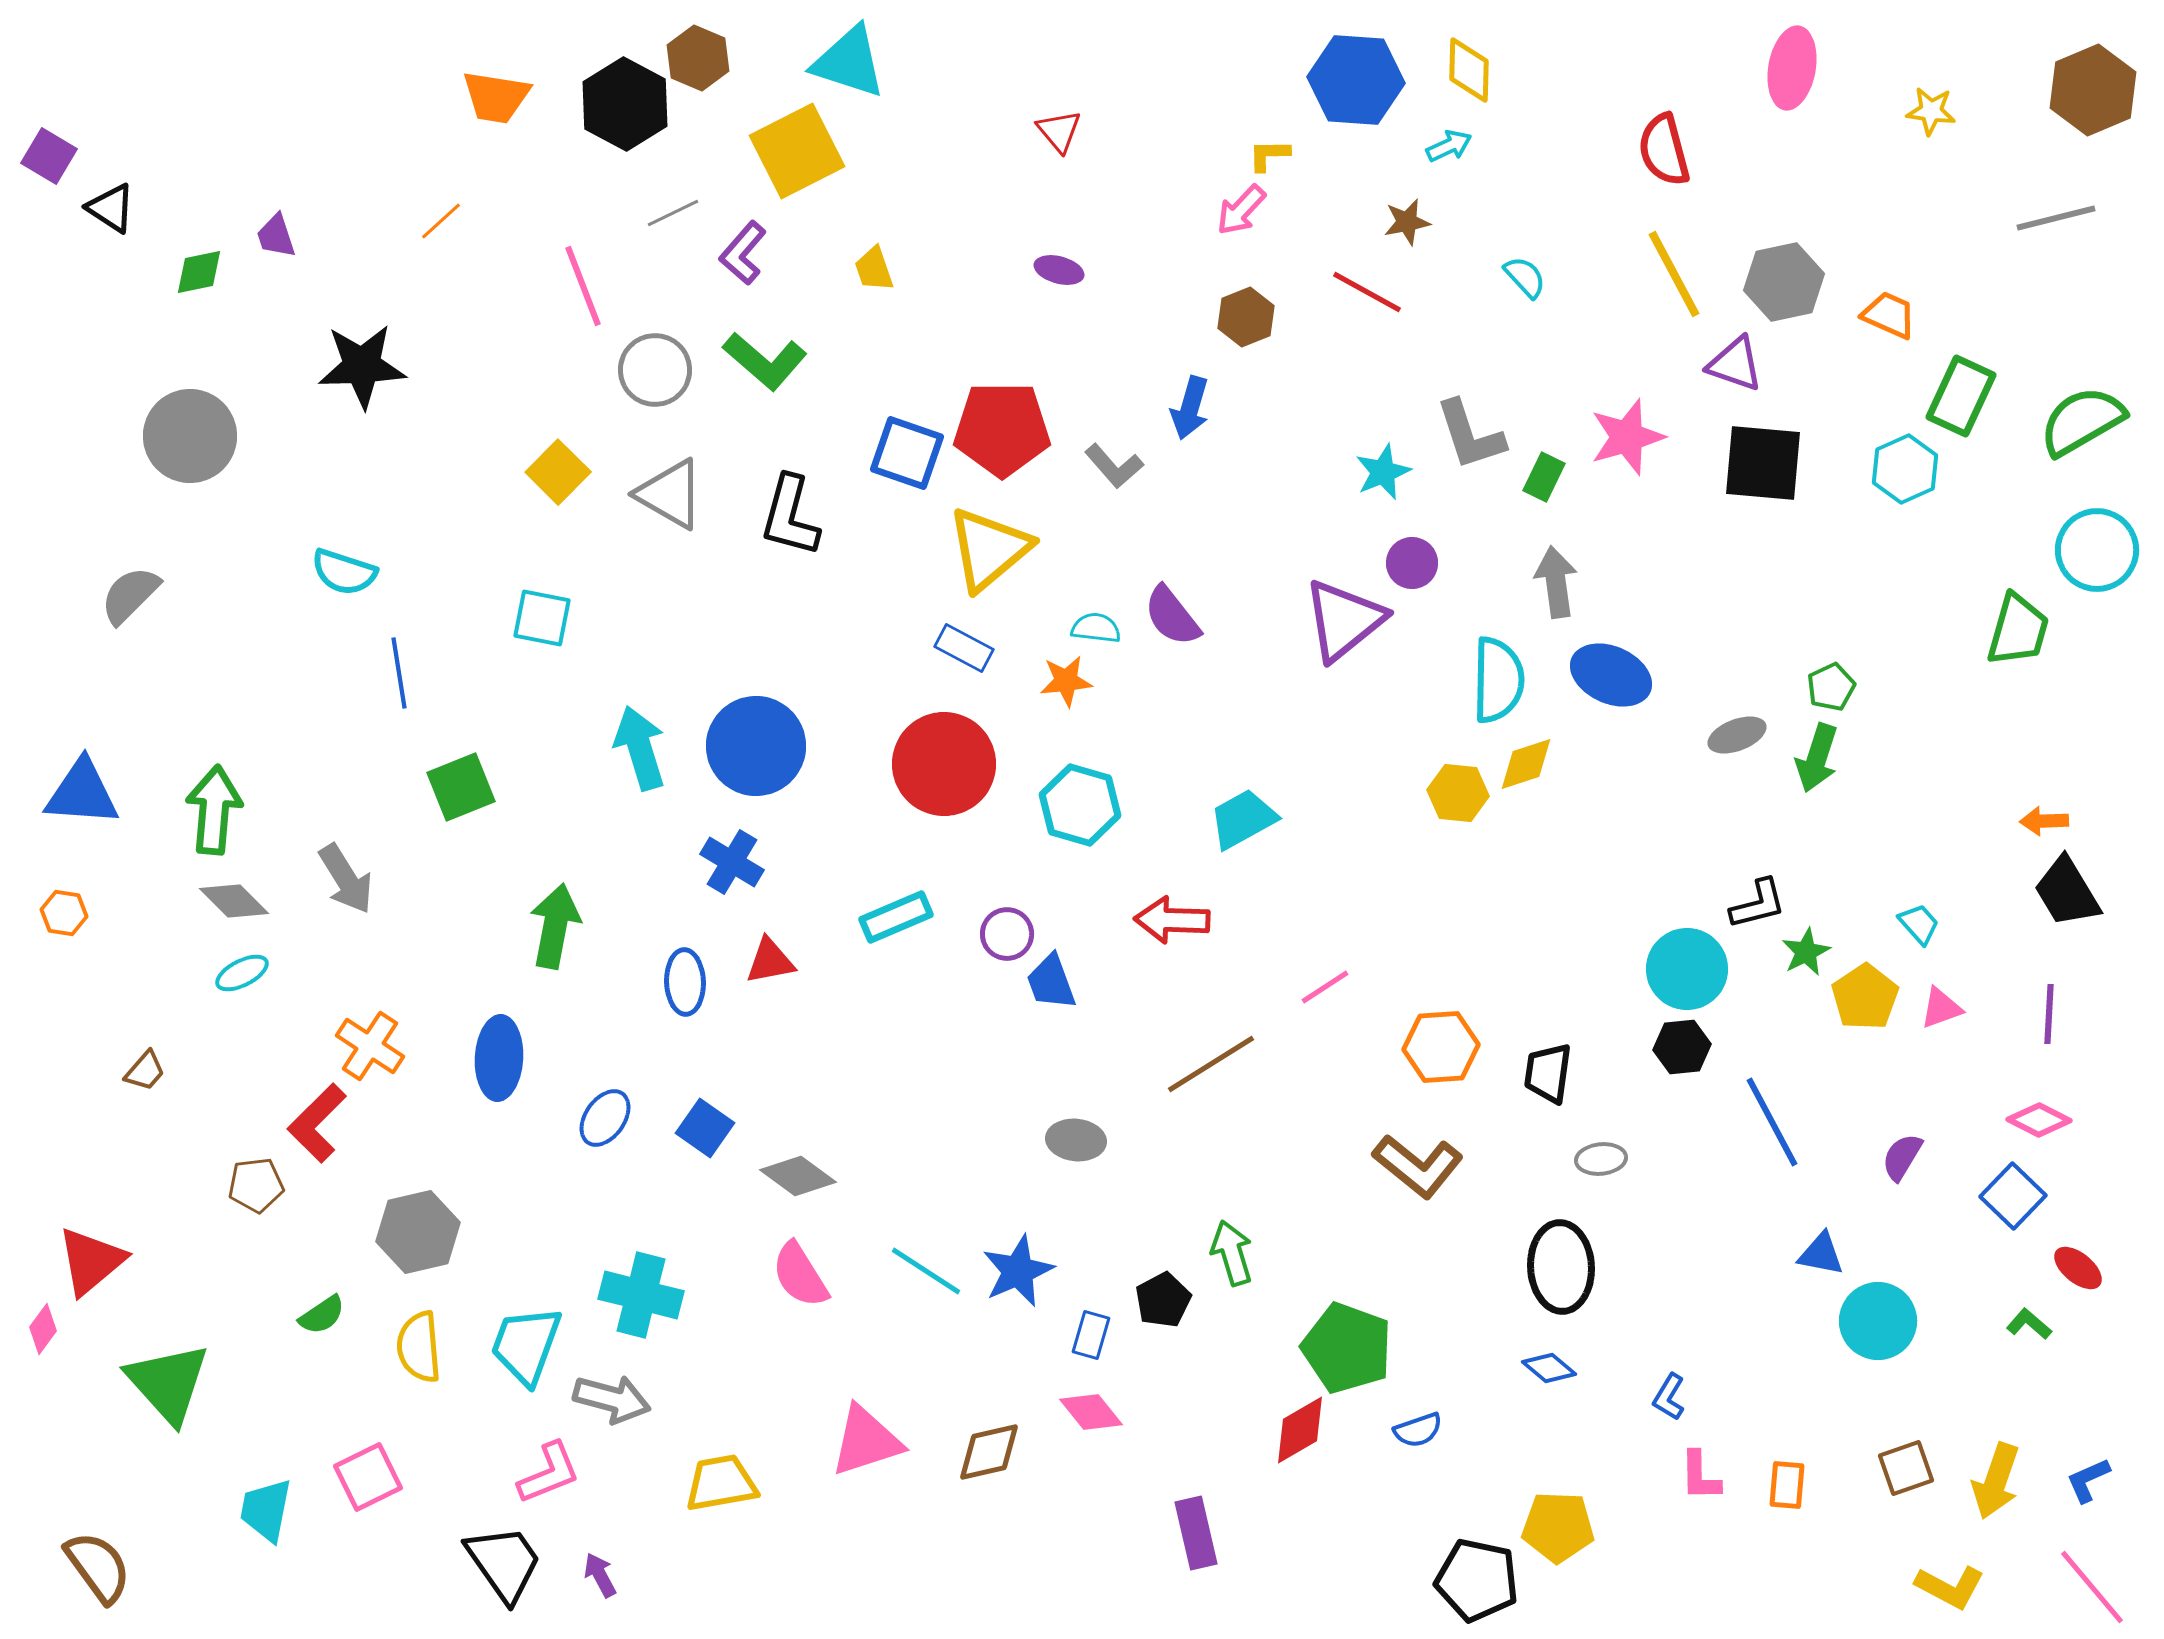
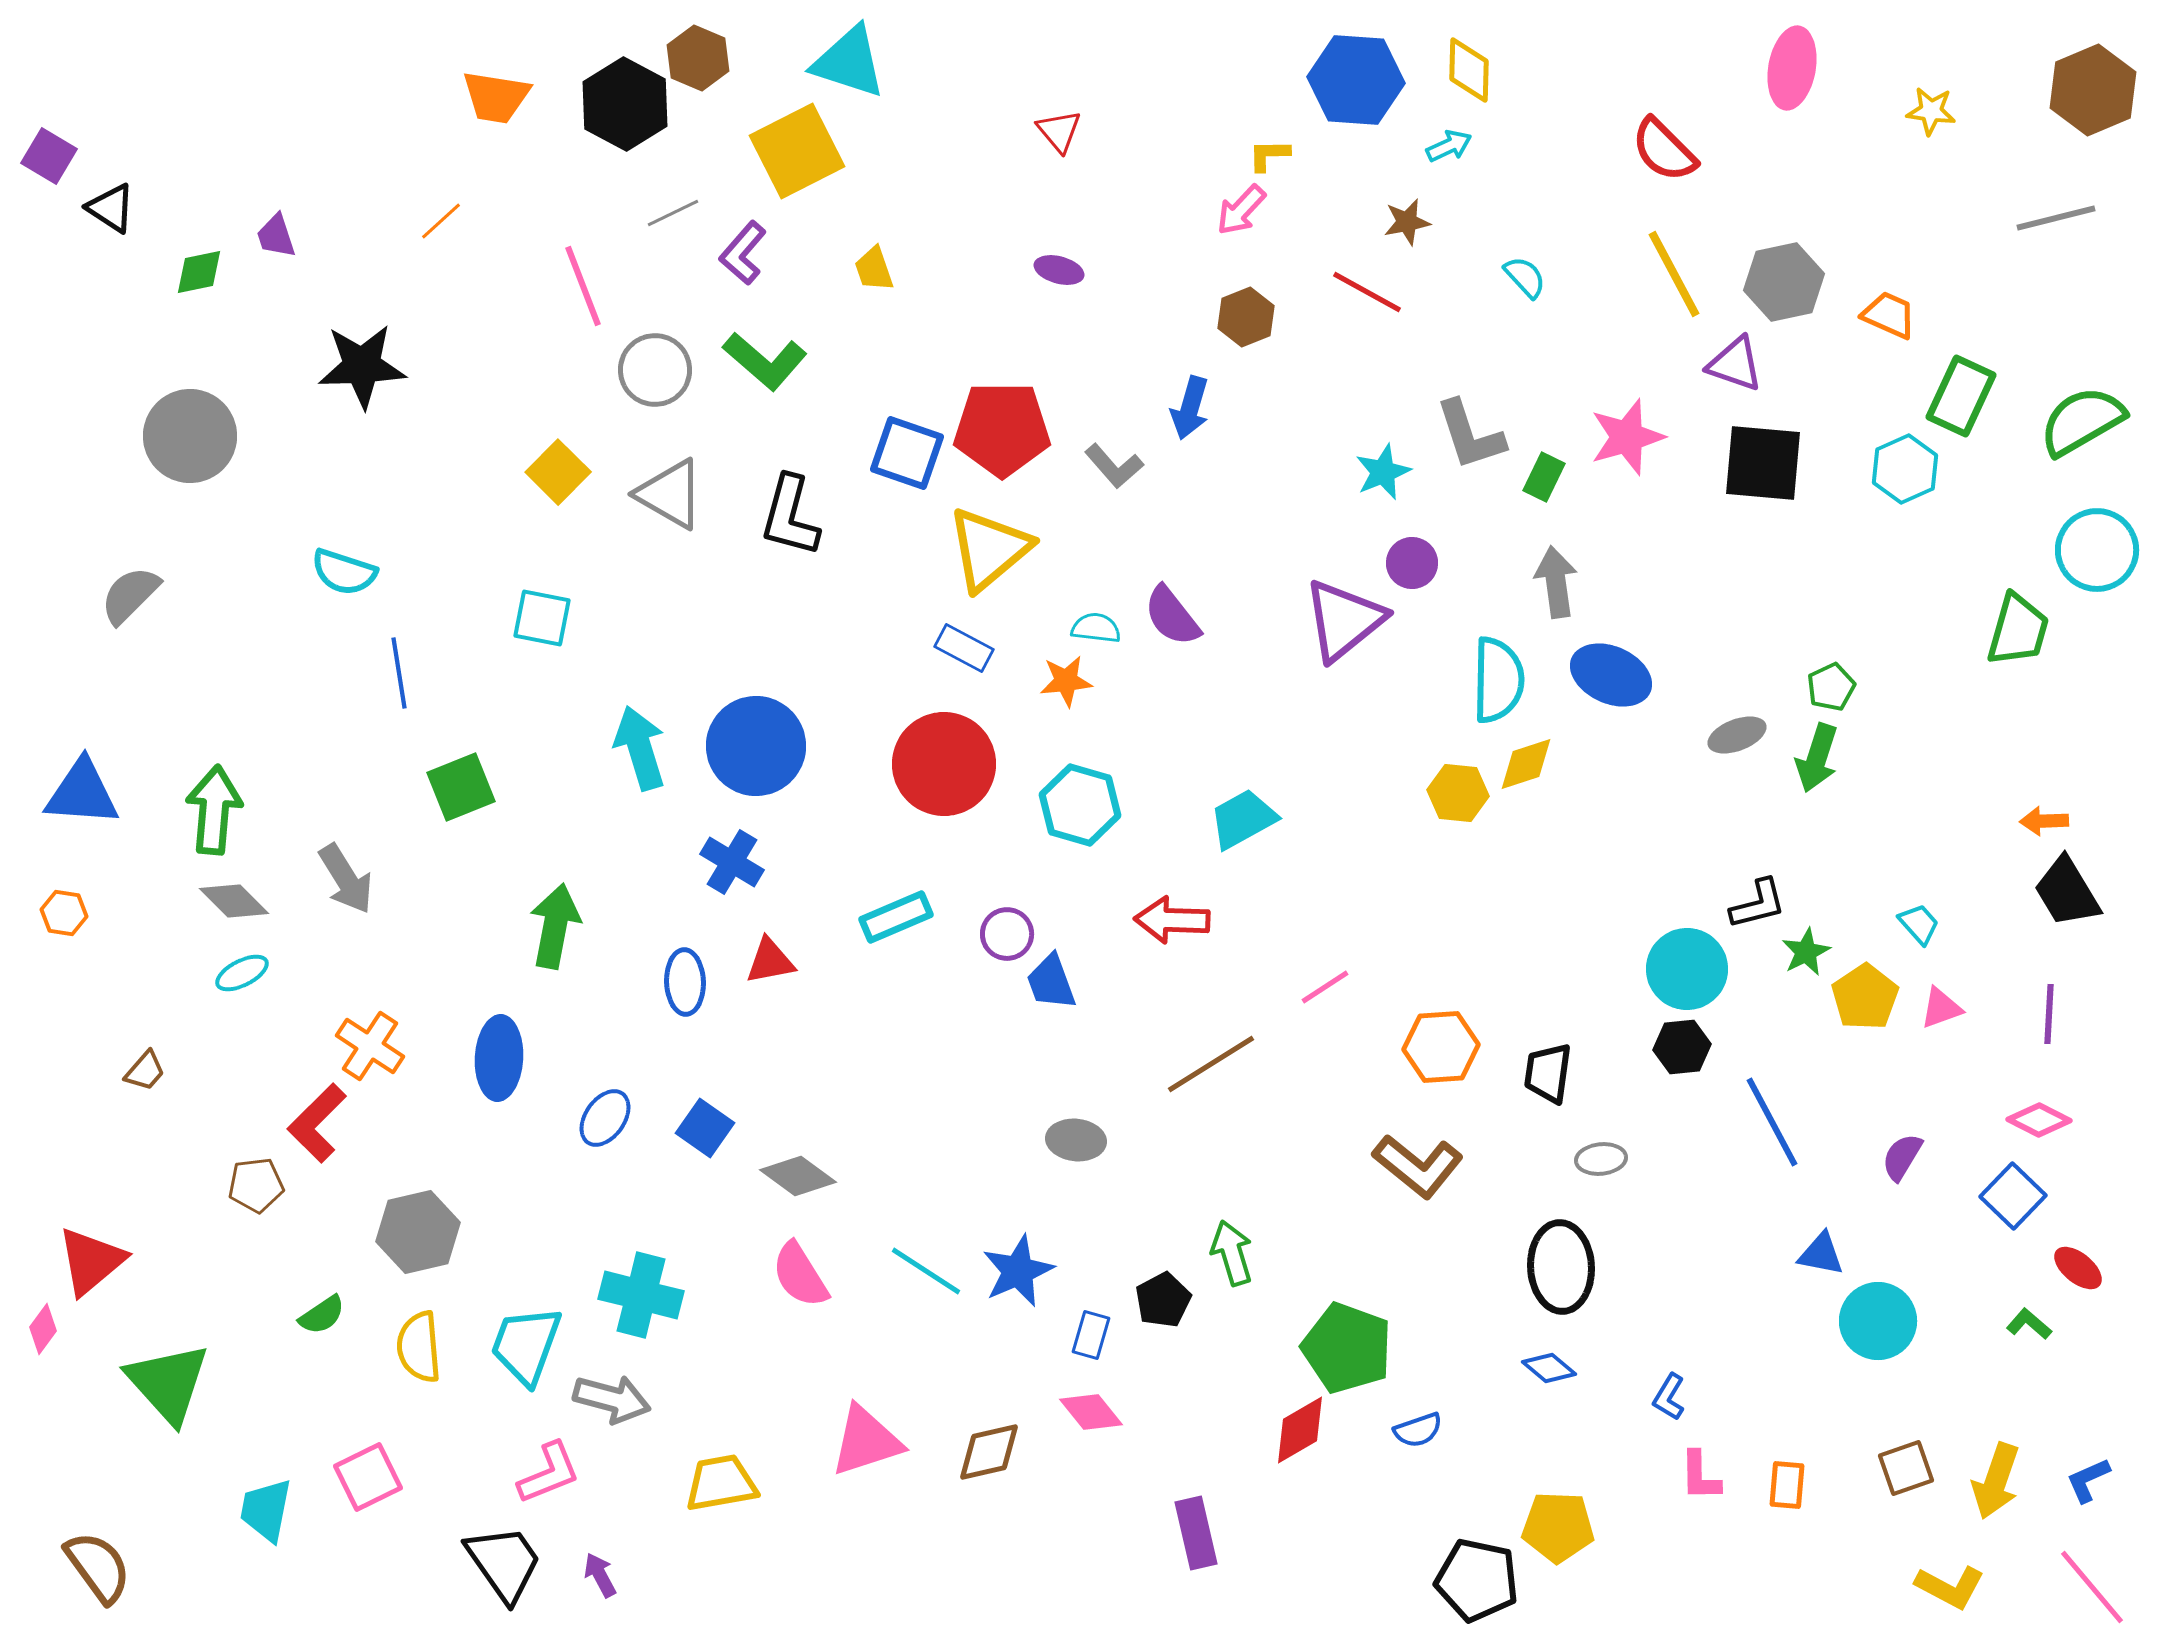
red semicircle at (1664, 150): rotated 30 degrees counterclockwise
